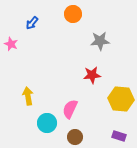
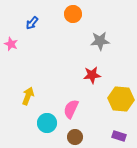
yellow arrow: rotated 30 degrees clockwise
pink semicircle: moved 1 px right
